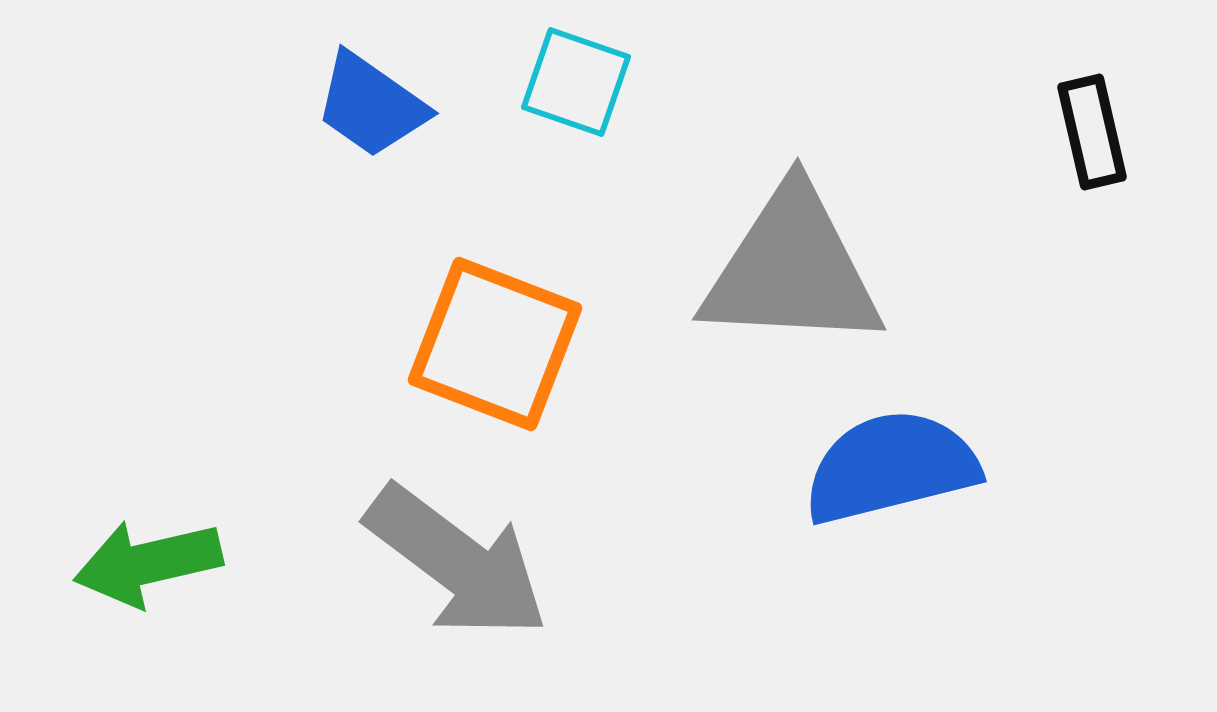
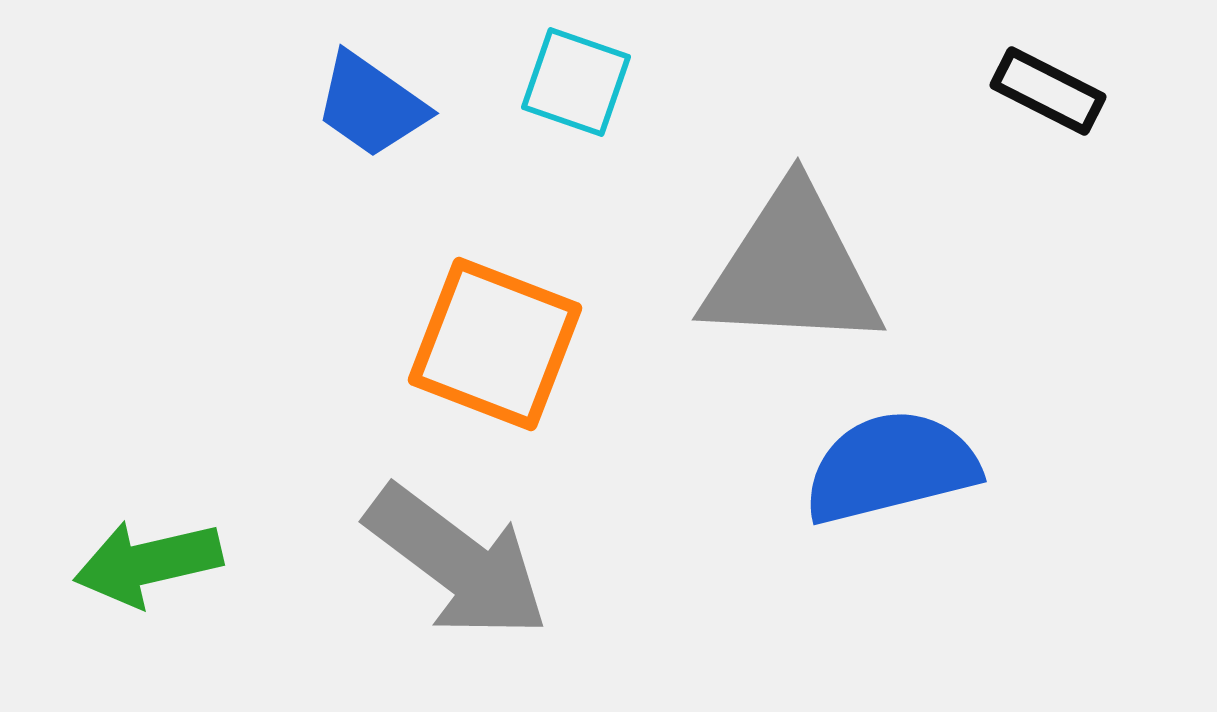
black rectangle: moved 44 px left, 41 px up; rotated 50 degrees counterclockwise
